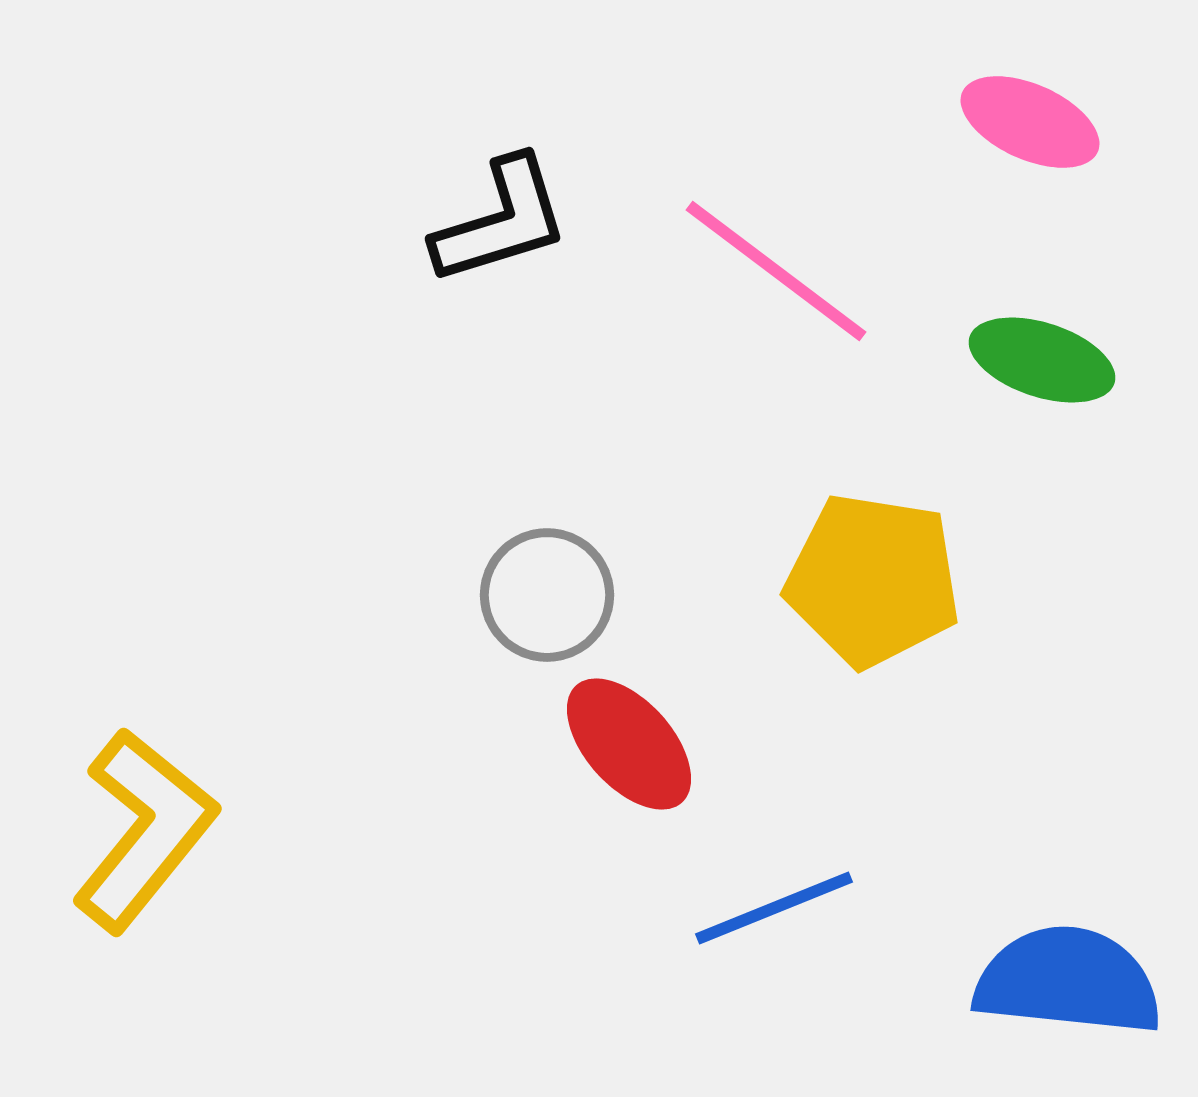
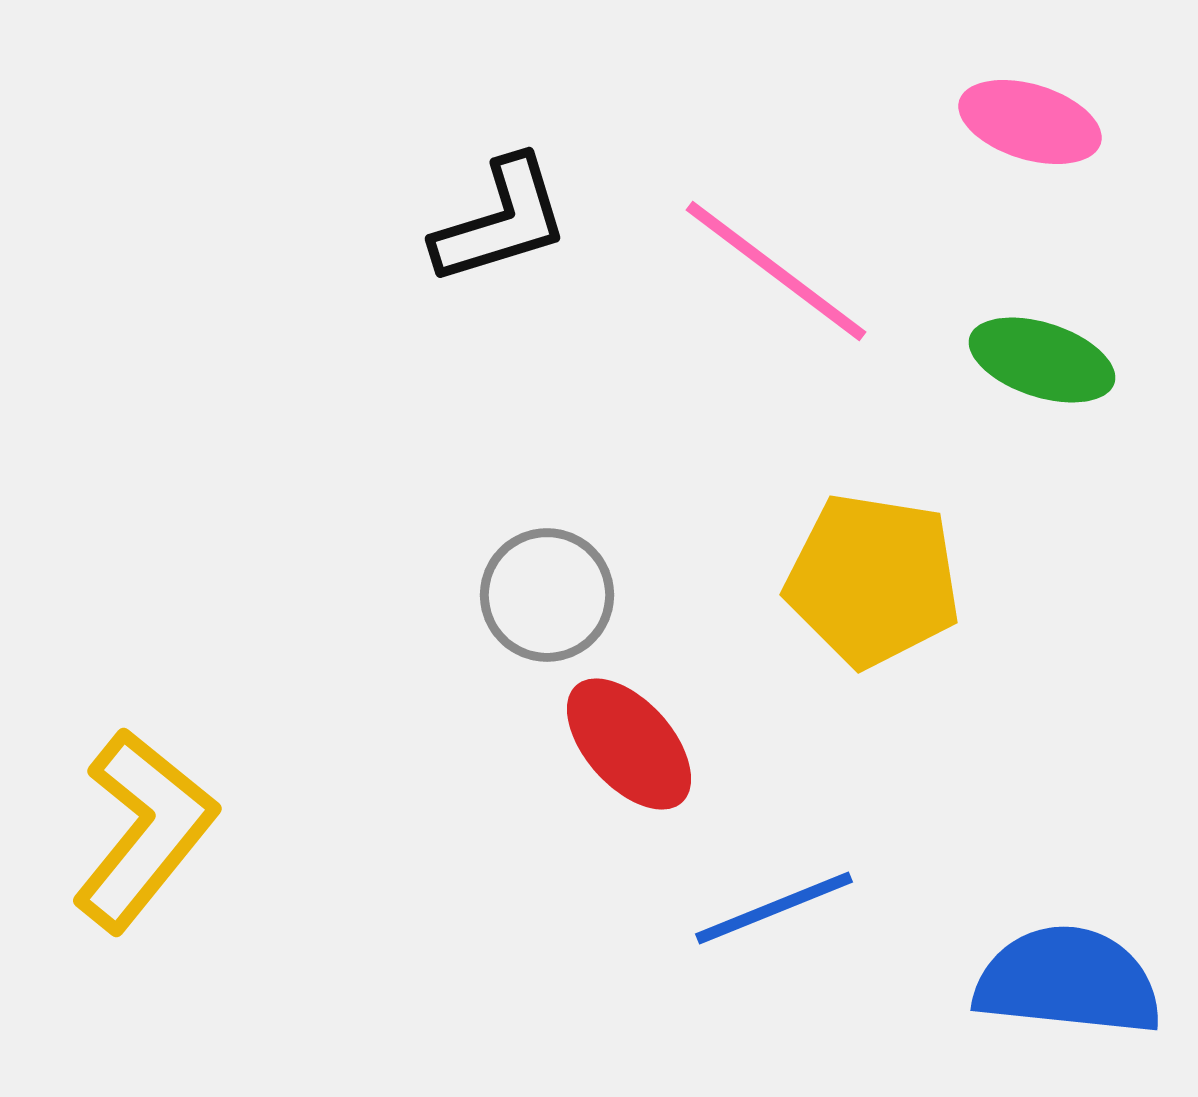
pink ellipse: rotated 7 degrees counterclockwise
